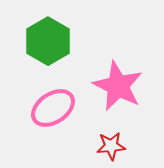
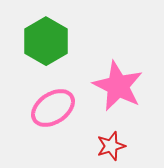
green hexagon: moved 2 px left
red star: rotated 12 degrees counterclockwise
